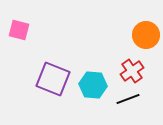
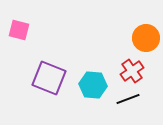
orange circle: moved 3 px down
purple square: moved 4 px left, 1 px up
